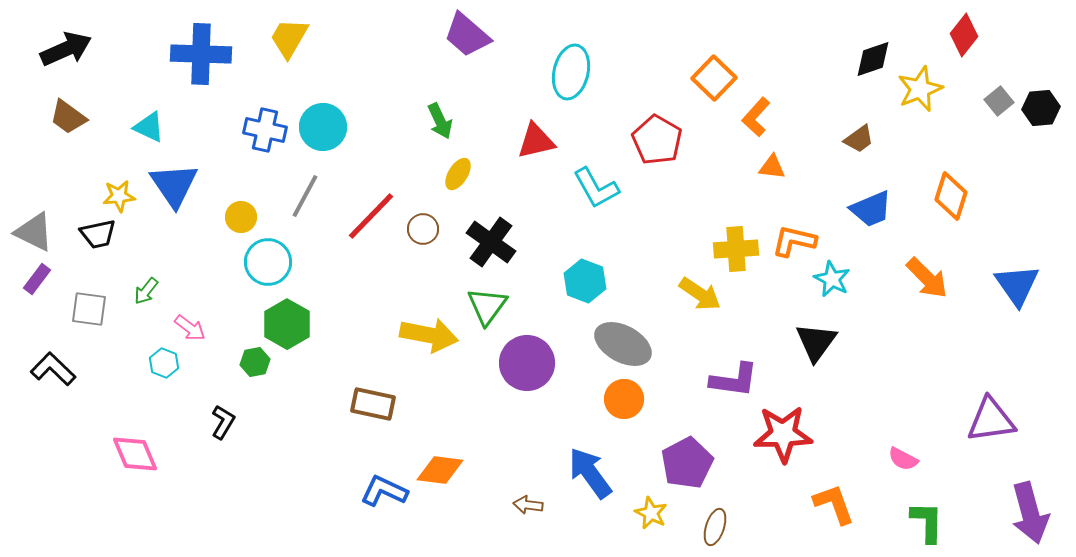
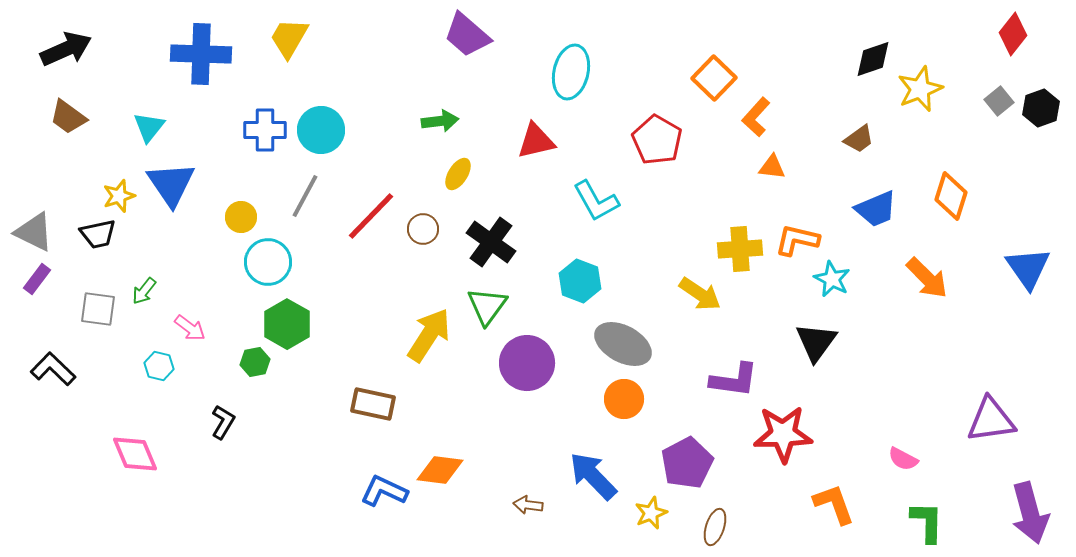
red diamond at (964, 35): moved 49 px right, 1 px up
black hexagon at (1041, 108): rotated 15 degrees counterclockwise
green arrow at (440, 121): rotated 72 degrees counterclockwise
cyan triangle at (149, 127): rotated 44 degrees clockwise
cyan circle at (323, 127): moved 2 px left, 3 px down
blue cross at (265, 130): rotated 12 degrees counterclockwise
blue triangle at (174, 185): moved 3 px left, 1 px up
cyan L-shape at (596, 188): moved 13 px down
yellow star at (119, 196): rotated 12 degrees counterclockwise
blue trapezoid at (871, 209): moved 5 px right
orange L-shape at (794, 241): moved 3 px right, 1 px up
yellow cross at (736, 249): moved 4 px right
cyan hexagon at (585, 281): moved 5 px left
blue triangle at (1017, 285): moved 11 px right, 17 px up
green arrow at (146, 291): moved 2 px left
gray square at (89, 309): moved 9 px right
yellow arrow at (429, 335): rotated 68 degrees counterclockwise
cyan hexagon at (164, 363): moved 5 px left, 3 px down; rotated 8 degrees counterclockwise
blue arrow at (590, 473): moved 3 px right, 3 px down; rotated 8 degrees counterclockwise
yellow star at (651, 513): rotated 24 degrees clockwise
